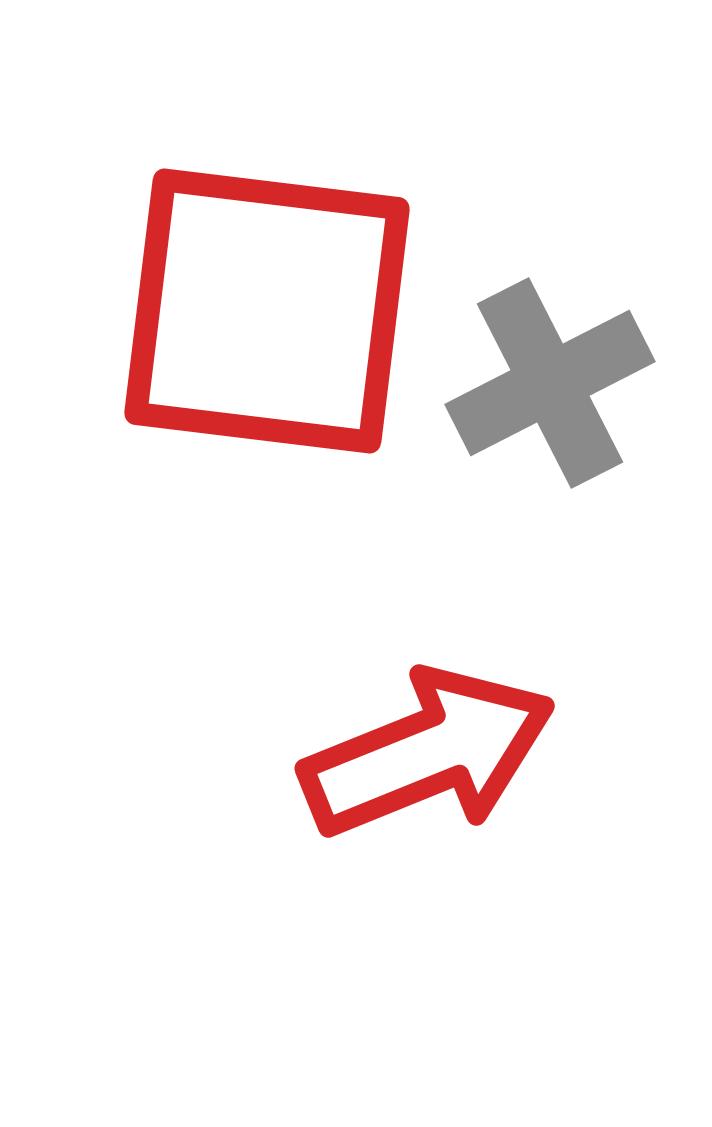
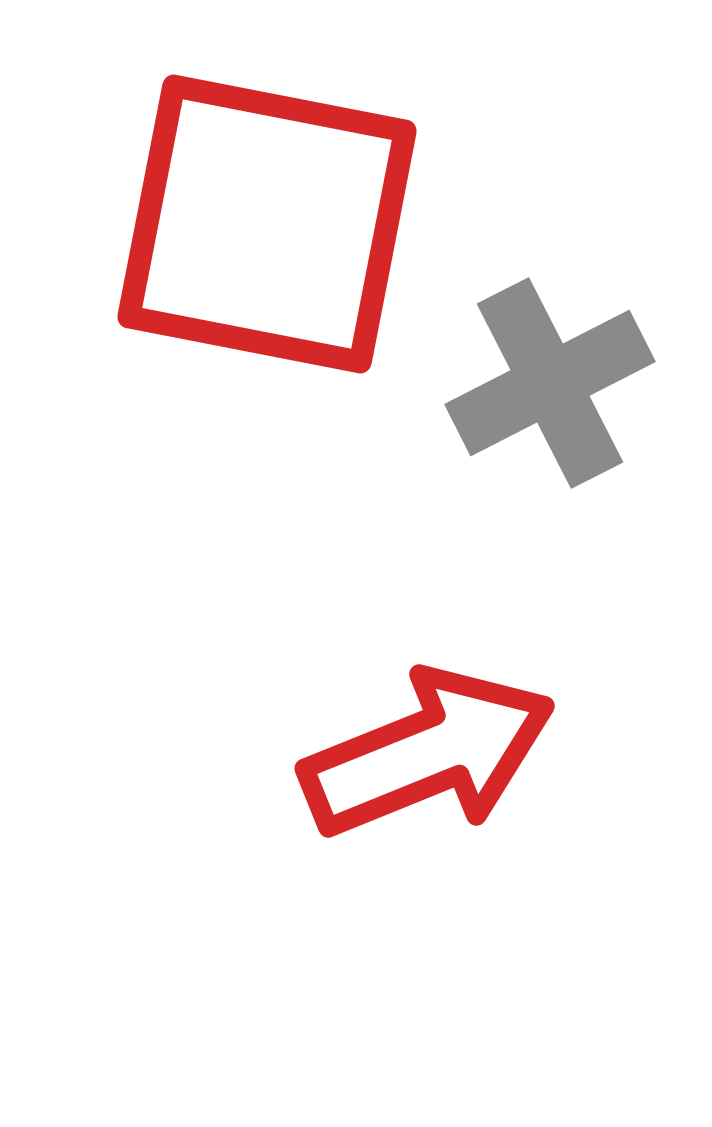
red square: moved 87 px up; rotated 4 degrees clockwise
